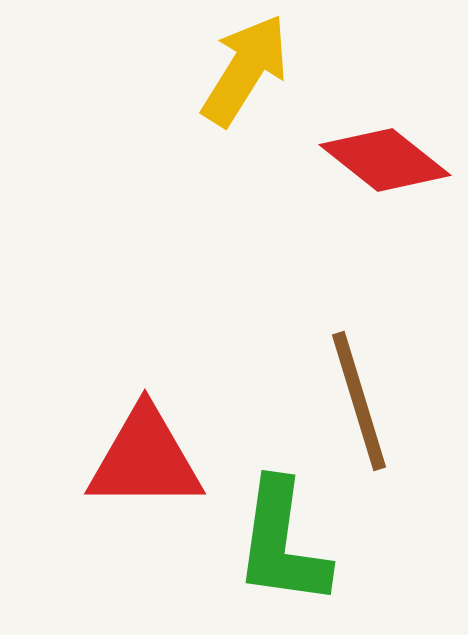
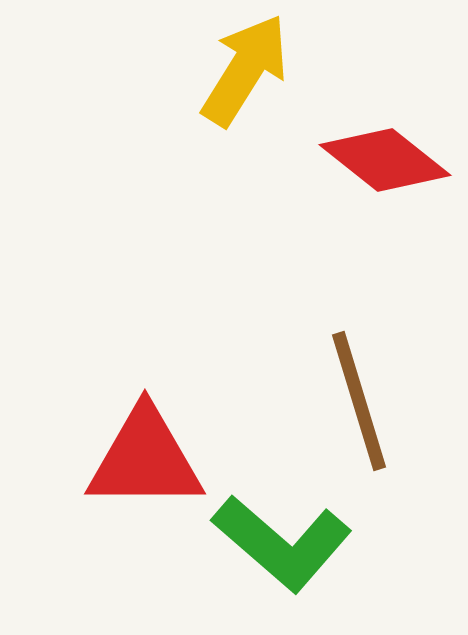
green L-shape: rotated 57 degrees counterclockwise
